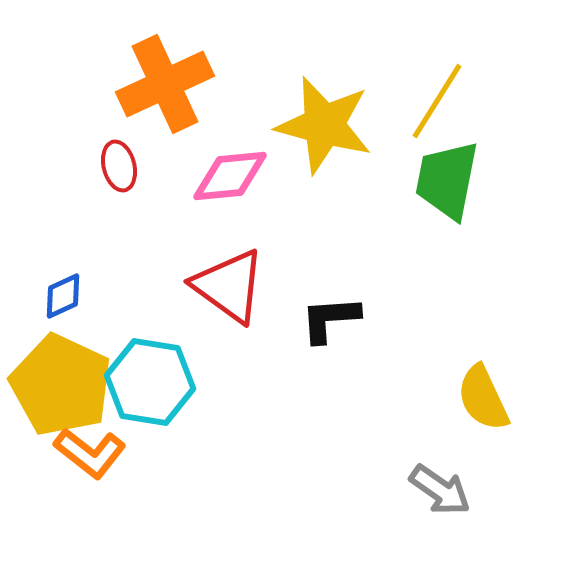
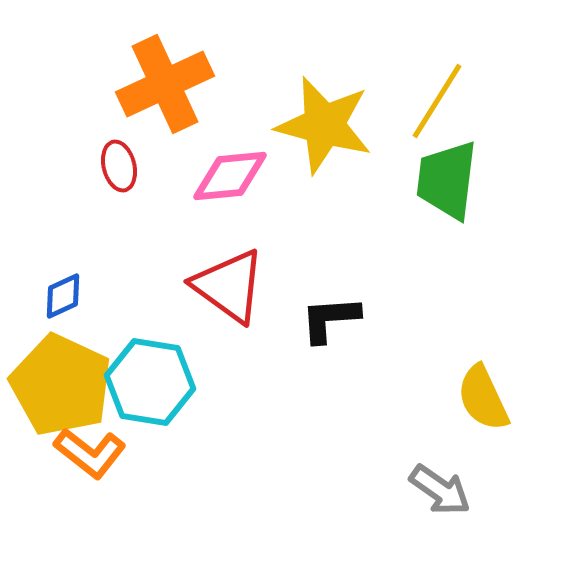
green trapezoid: rotated 4 degrees counterclockwise
